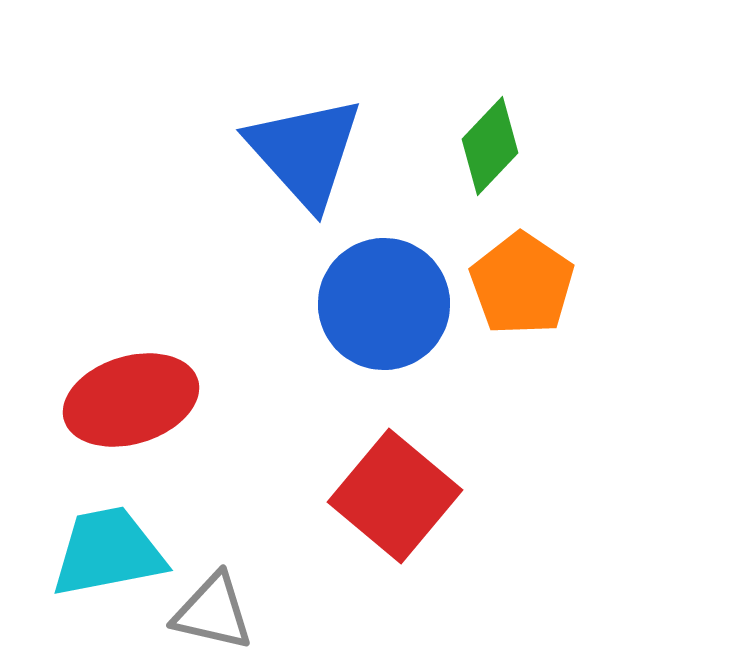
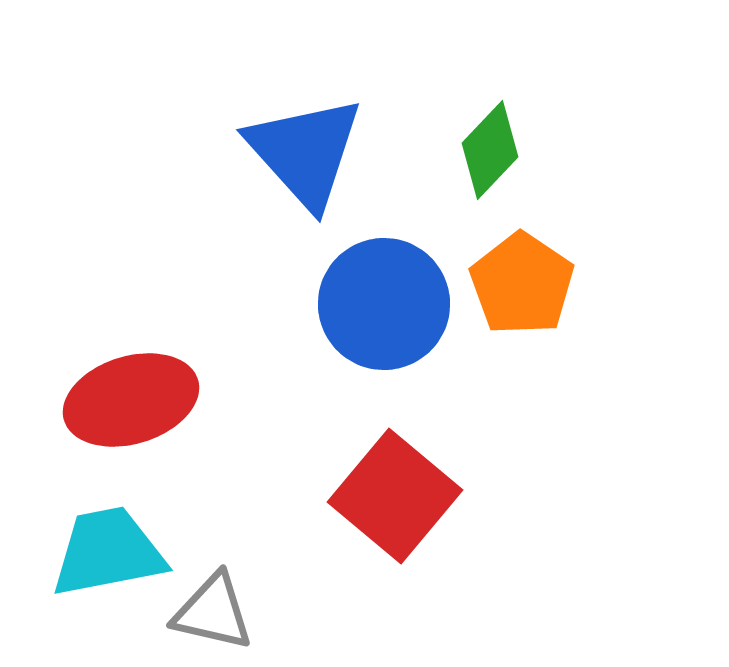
green diamond: moved 4 px down
